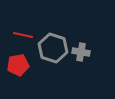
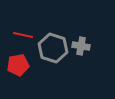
gray cross: moved 6 px up
